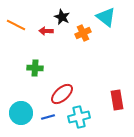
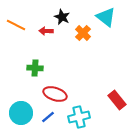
orange cross: rotated 21 degrees counterclockwise
red ellipse: moved 7 px left; rotated 60 degrees clockwise
red rectangle: rotated 30 degrees counterclockwise
blue line: rotated 24 degrees counterclockwise
